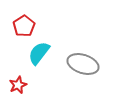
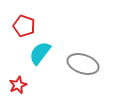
red pentagon: rotated 20 degrees counterclockwise
cyan semicircle: moved 1 px right
